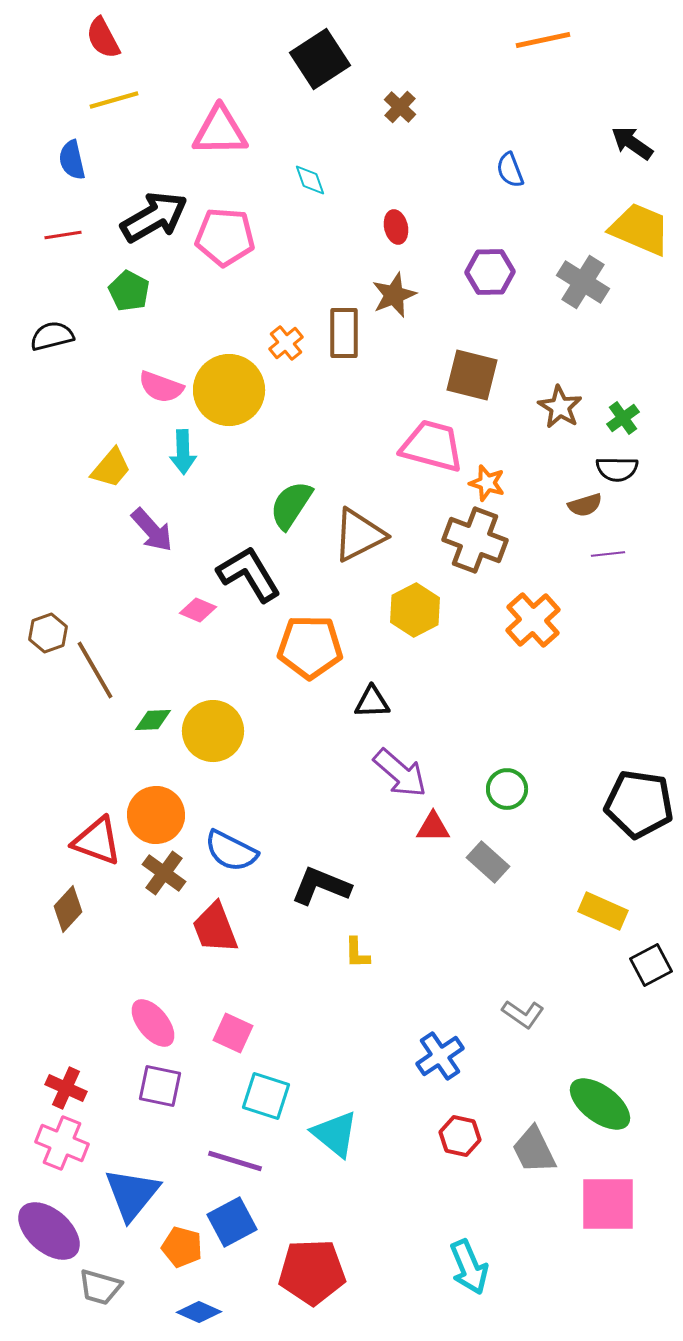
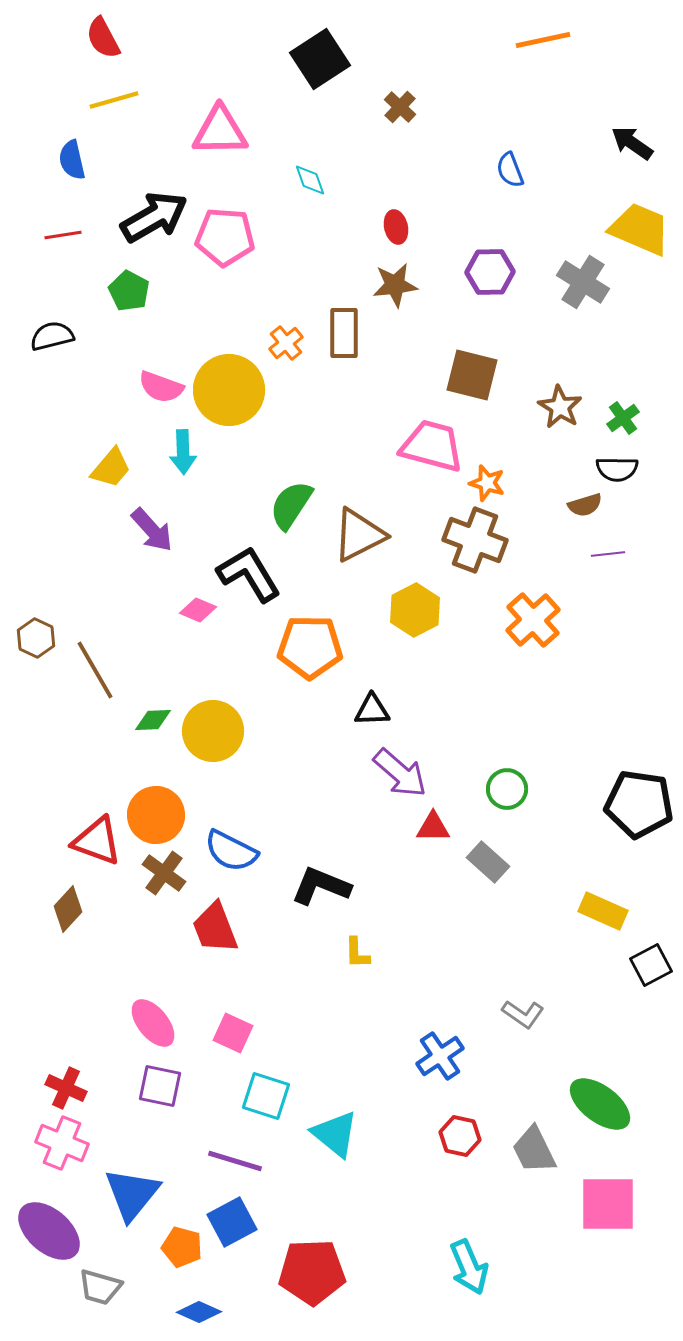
brown star at (394, 295): moved 1 px right, 10 px up; rotated 15 degrees clockwise
brown hexagon at (48, 633): moved 12 px left, 5 px down; rotated 15 degrees counterclockwise
black triangle at (372, 702): moved 8 px down
